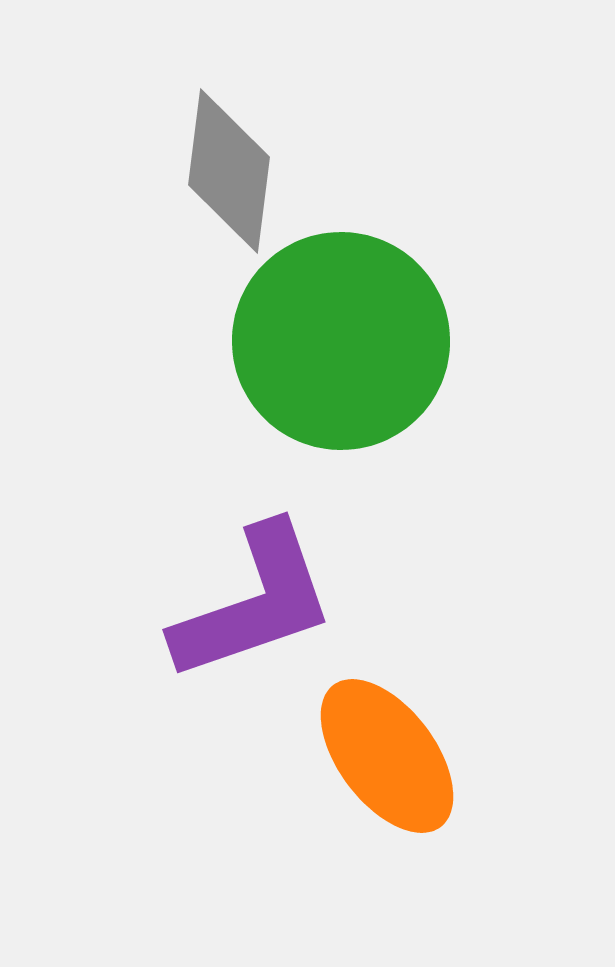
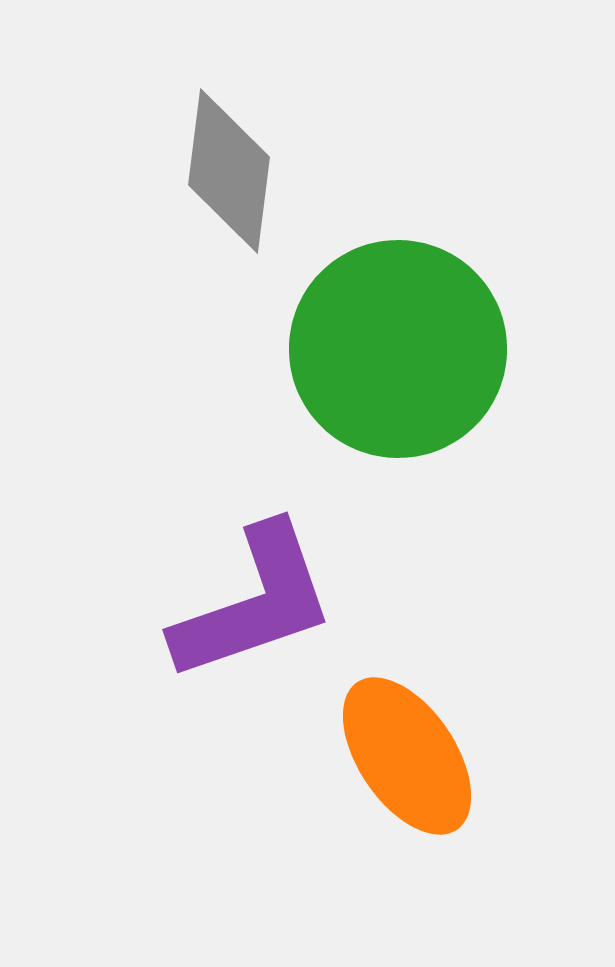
green circle: moved 57 px right, 8 px down
orange ellipse: moved 20 px right; rotated 3 degrees clockwise
